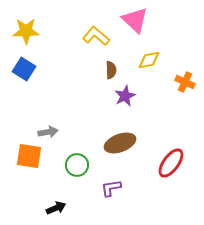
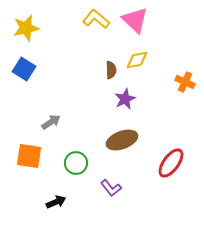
yellow star: moved 3 px up; rotated 12 degrees counterclockwise
yellow L-shape: moved 17 px up
yellow diamond: moved 12 px left
purple star: moved 3 px down
gray arrow: moved 3 px right, 10 px up; rotated 24 degrees counterclockwise
brown ellipse: moved 2 px right, 3 px up
green circle: moved 1 px left, 2 px up
purple L-shape: rotated 120 degrees counterclockwise
black arrow: moved 6 px up
